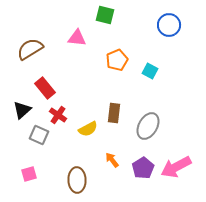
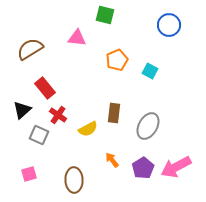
brown ellipse: moved 3 px left
